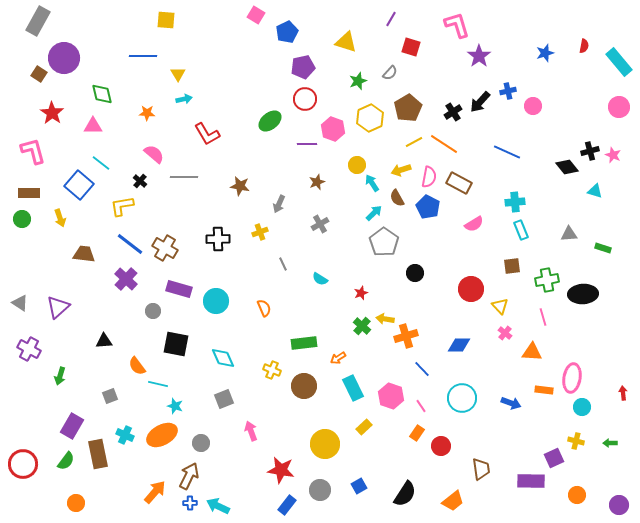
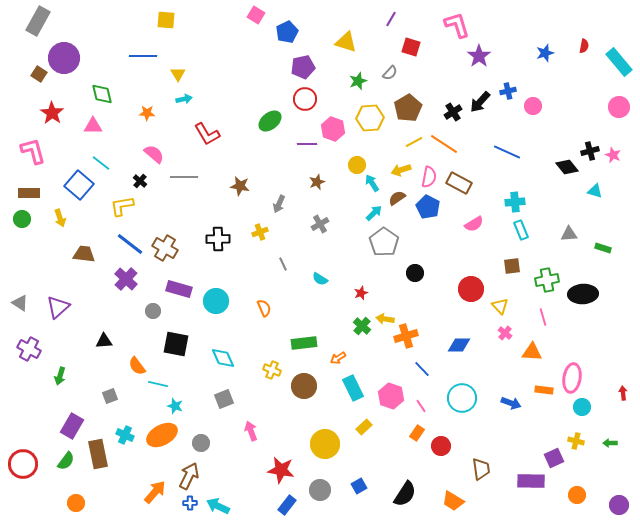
yellow hexagon at (370, 118): rotated 20 degrees clockwise
brown semicircle at (397, 198): rotated 84 degrees clockwise
orange trapezoid at (453, 501): rotated 70 degrees clockwise
